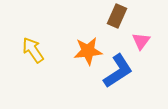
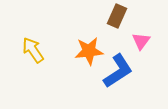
orange star: moved 1 px right
